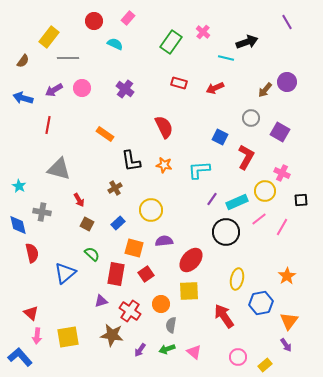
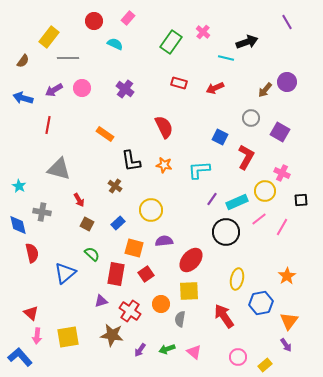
brown cross at (115, 188): moved 2 px up; rotated 24 degrees counterclockwise
gray semicircle at (171, 325): moved 9 px right, 6 px up
